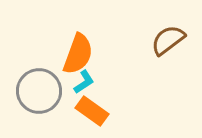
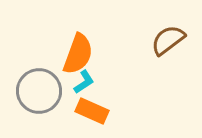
orange rectangle: rotated 12 degrees counterclockwise
